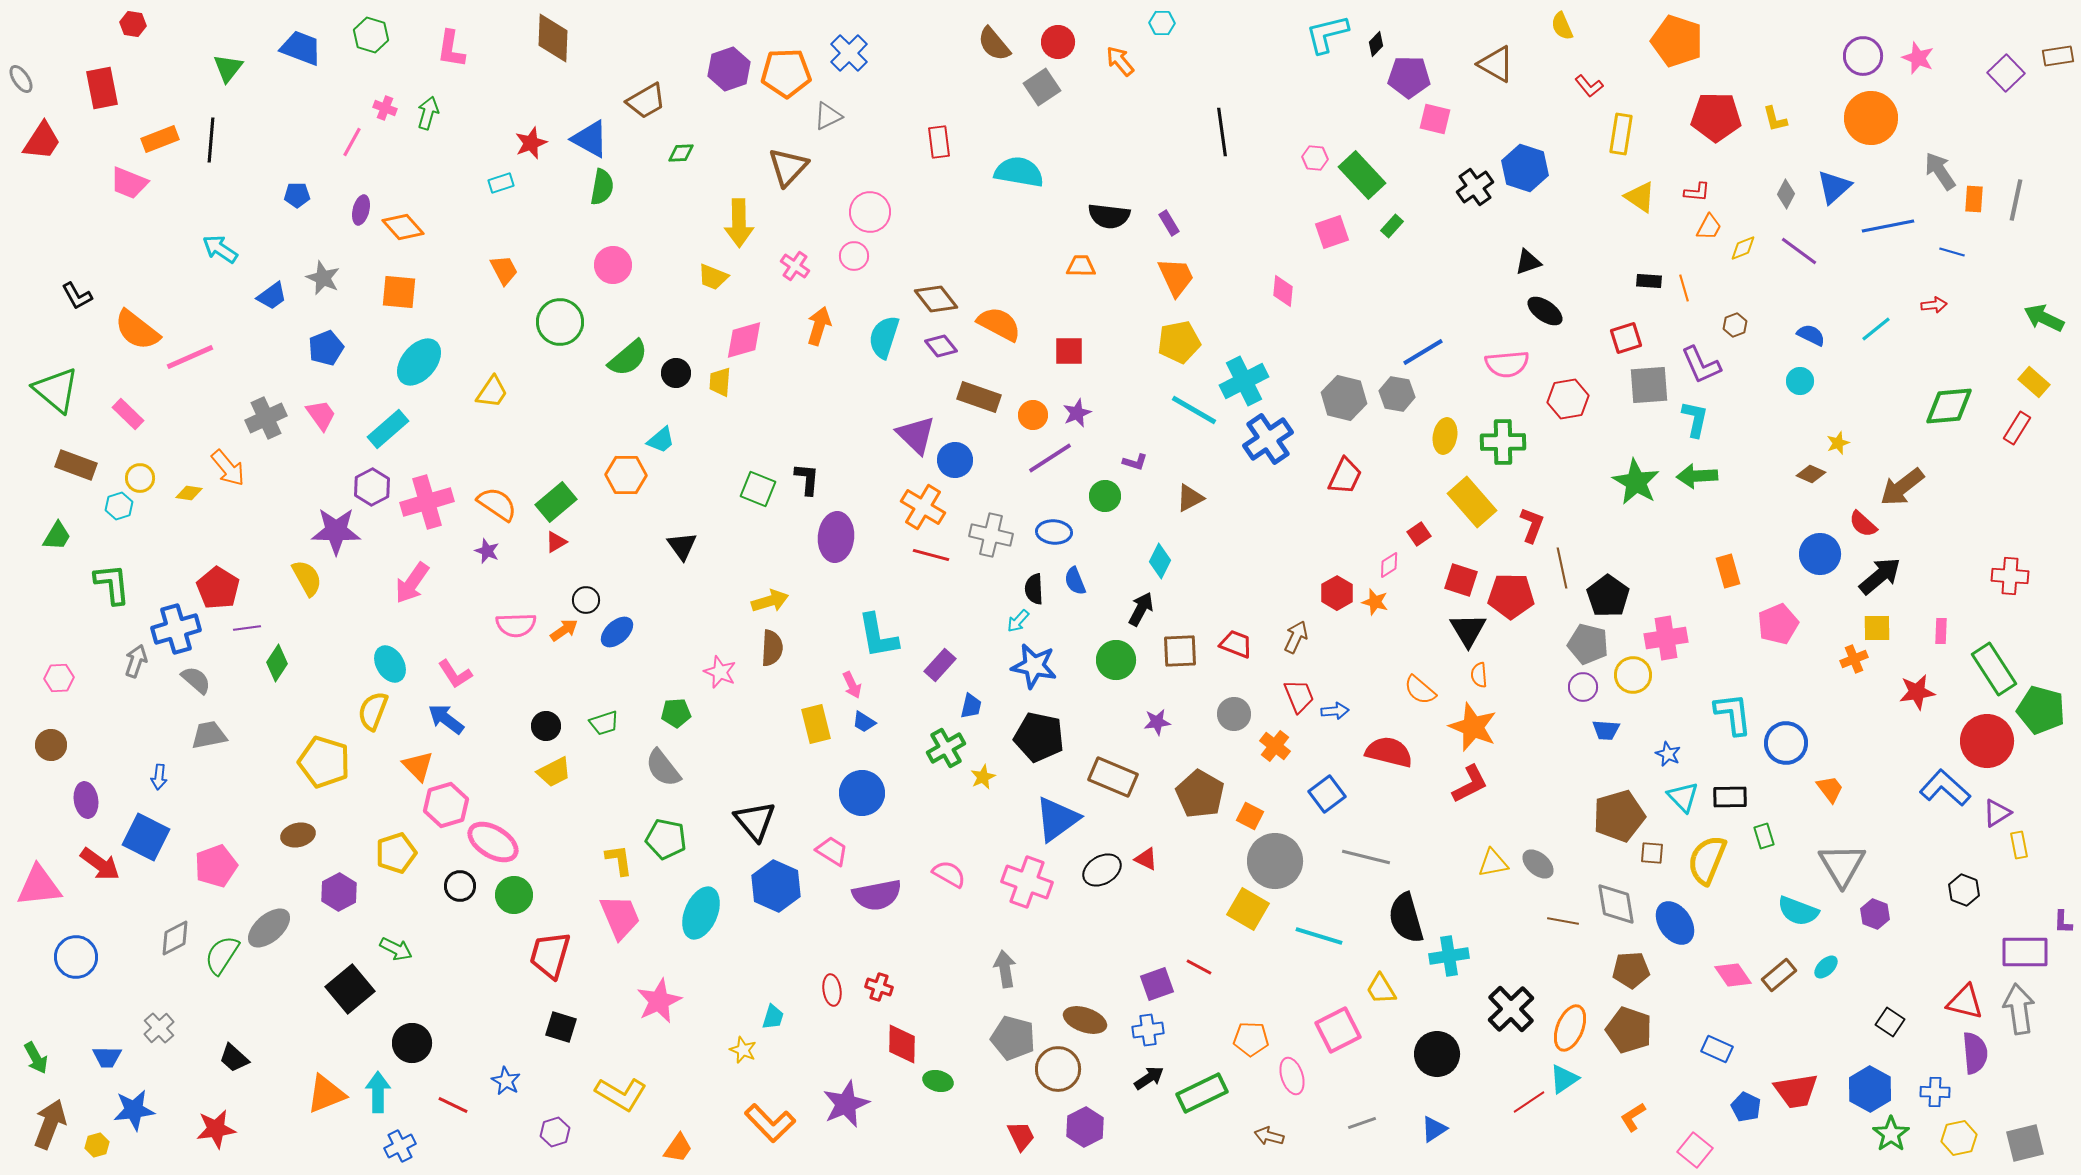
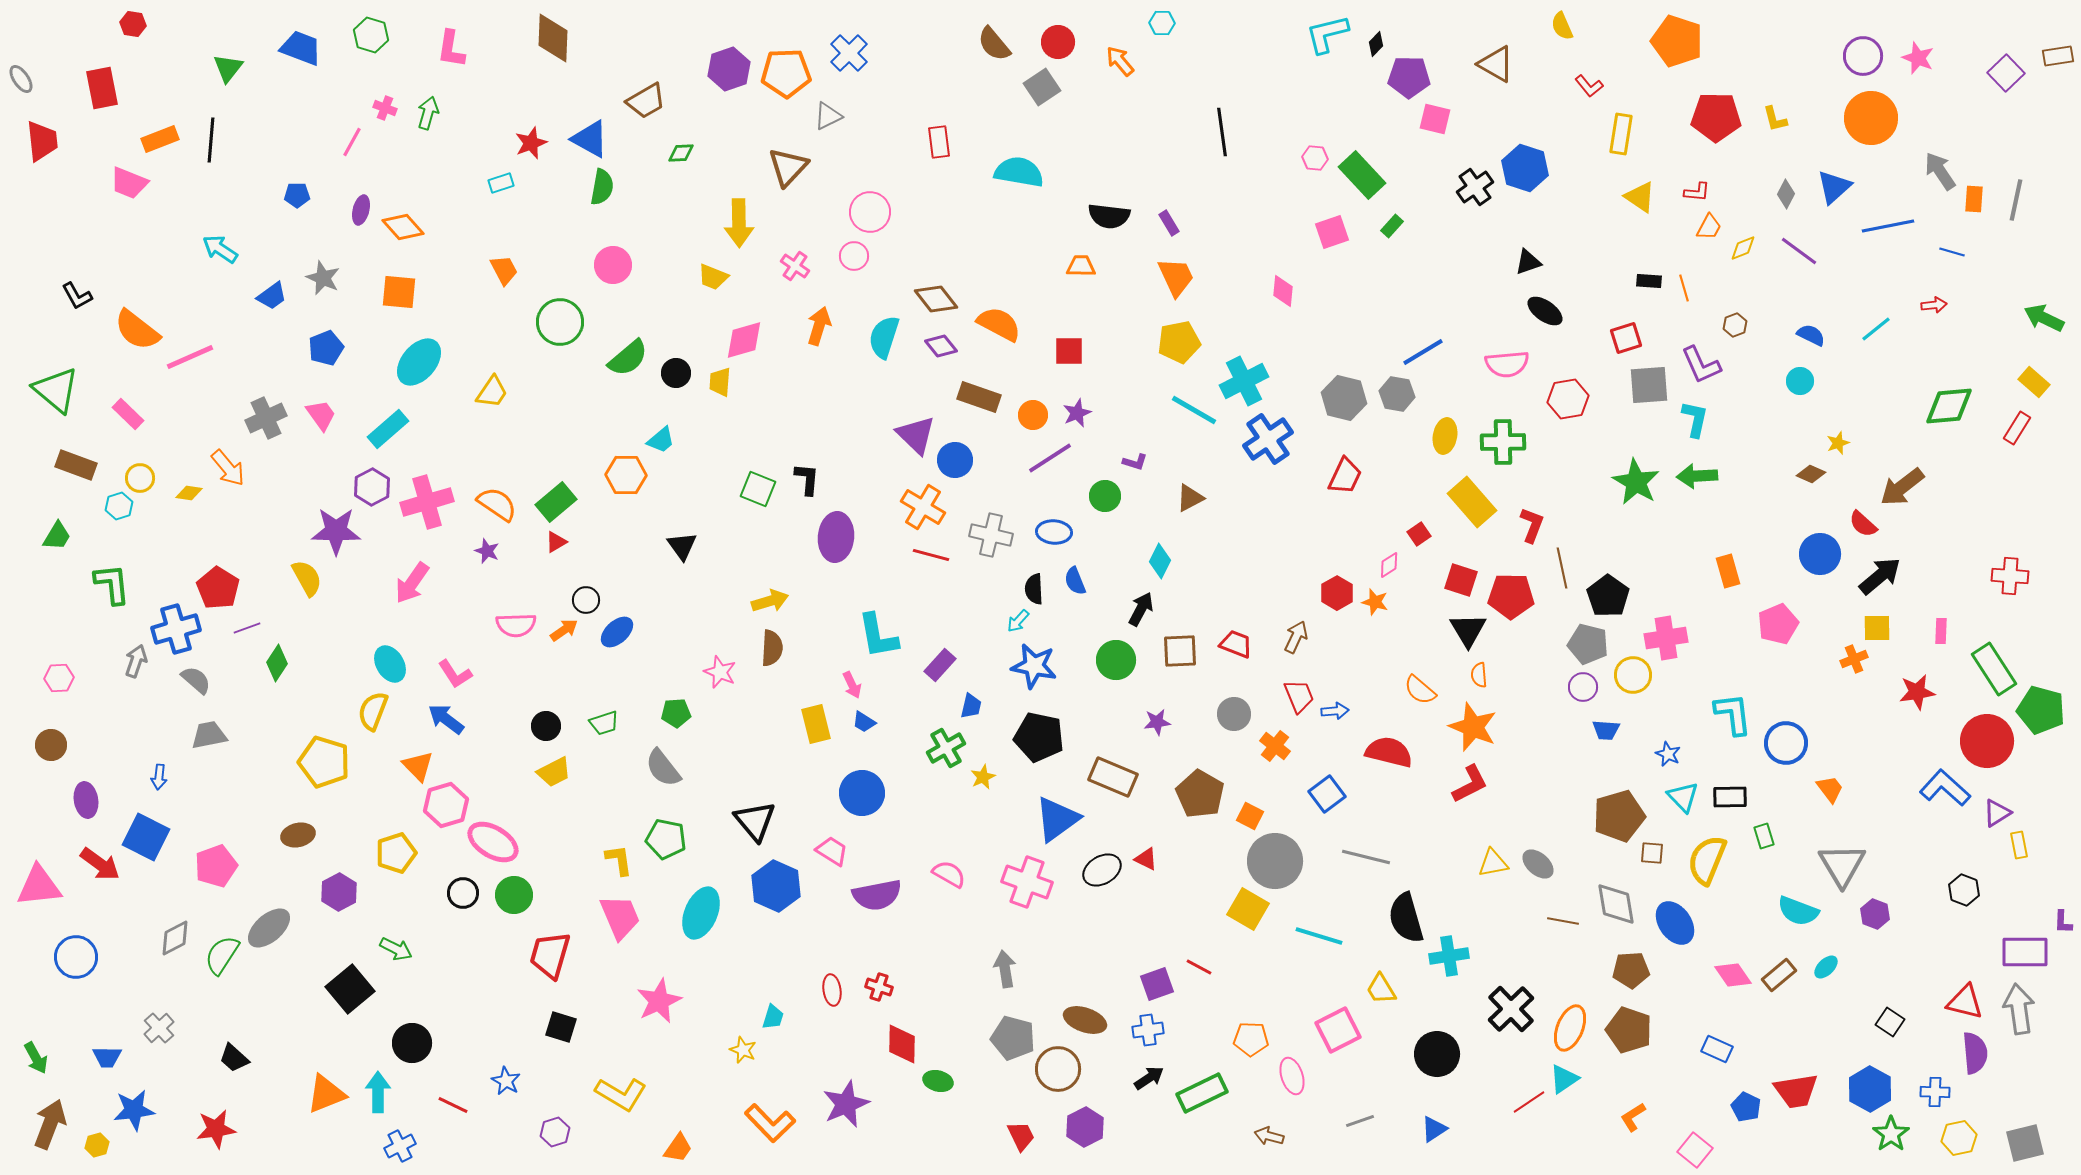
red trapezoid at (42, 141): rotated 39 degrees counterclockwise
purple line at (247, 628): rotated 12 degrees counterclockwise
black circle at (460, 886): moved 3 px right, 7 px down
gray line at (1362, 1123): moved 2 px left, 2 px up
